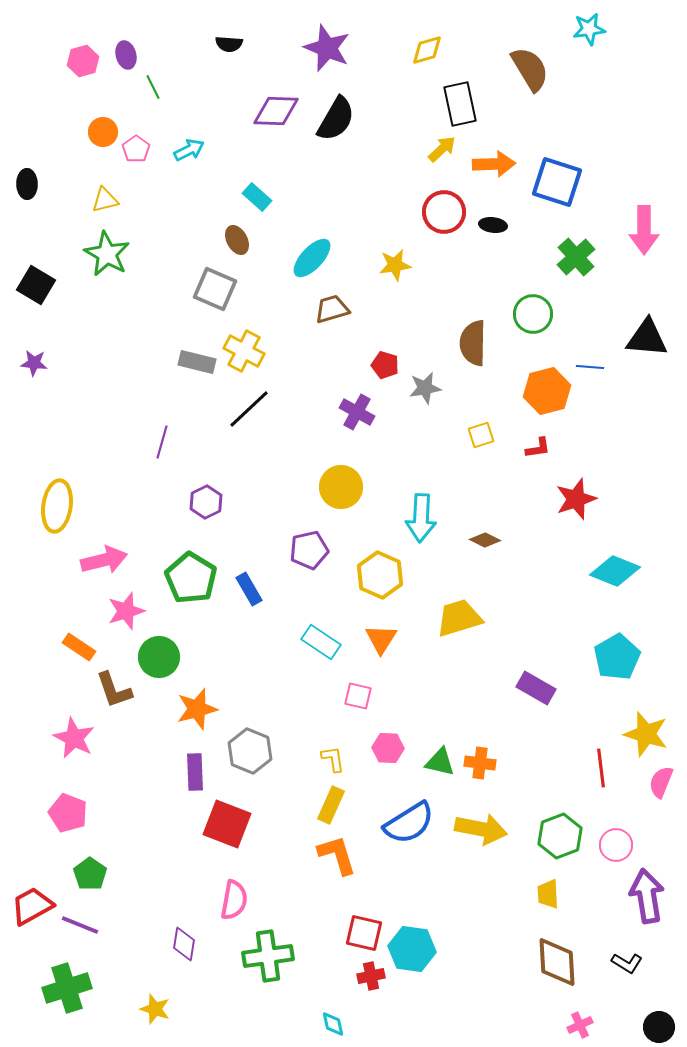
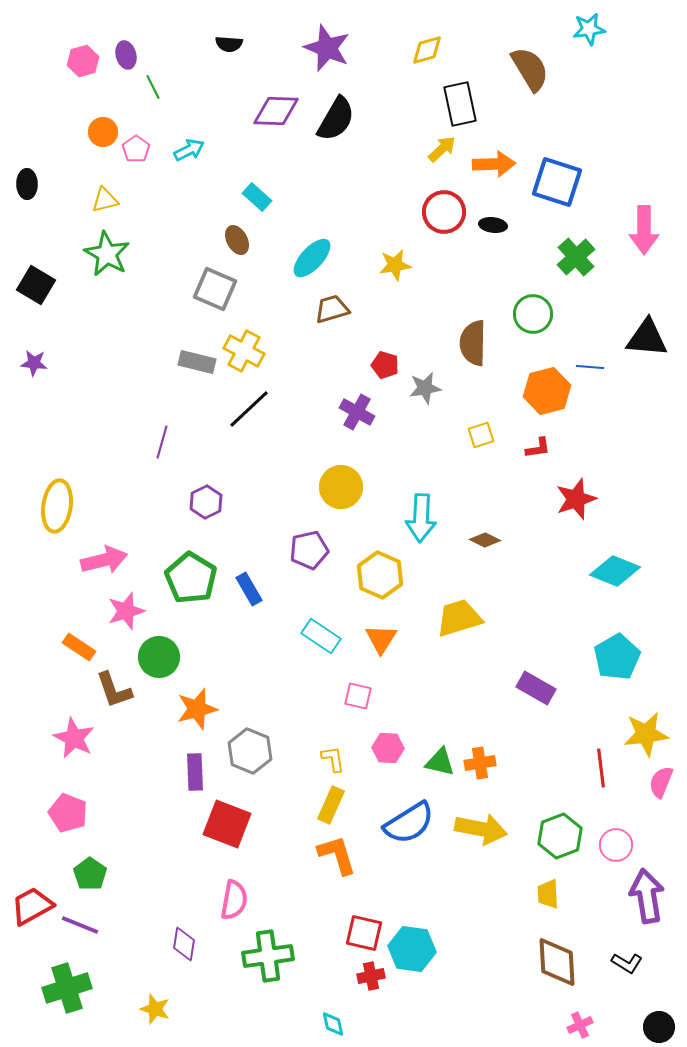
cyan rectangle at (321, 642): moved 6 px up
yellow star at (646, 734): rotated 24 degrees counterclockwise
orange cross at (480, 763): rotated 16 degrees counterclockwise
